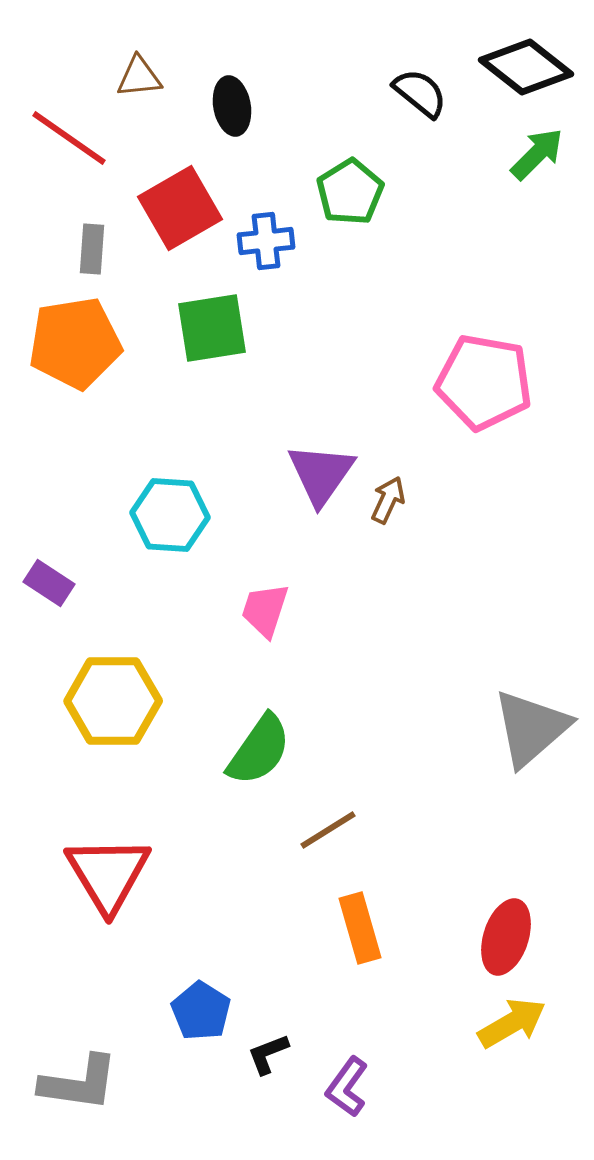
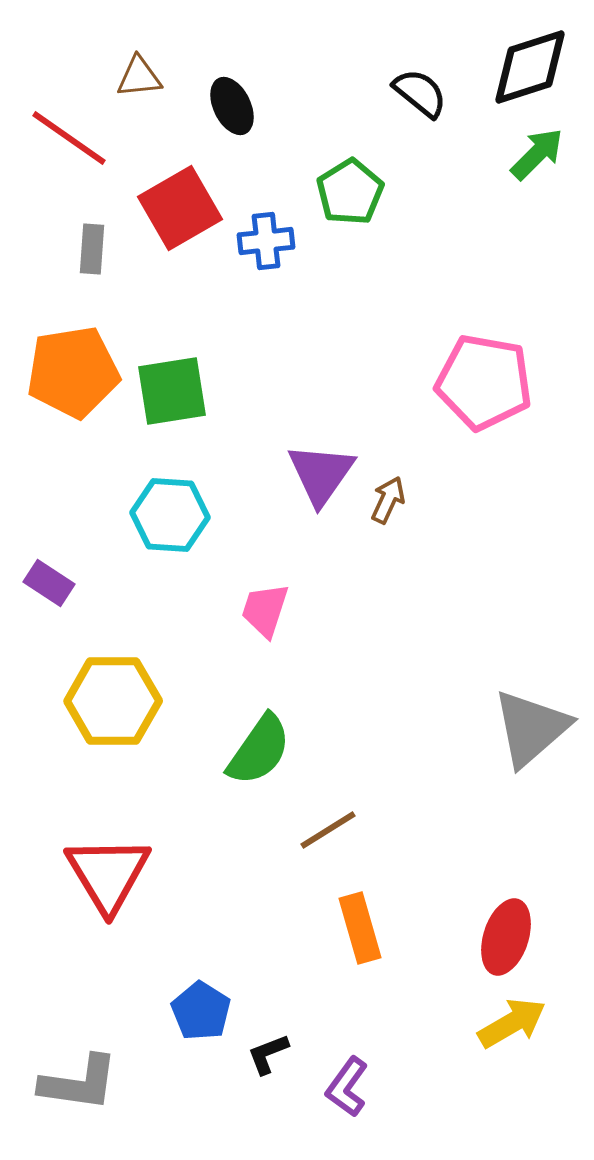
black diamond: moved 4 px right; rotated 56 degrees counterclockwise
black ellipse: rotated 16 degrees counterclockwise
green square: moved 40 px left, 63 px down
orange pentagon: moved 2 px left, 29 px down
